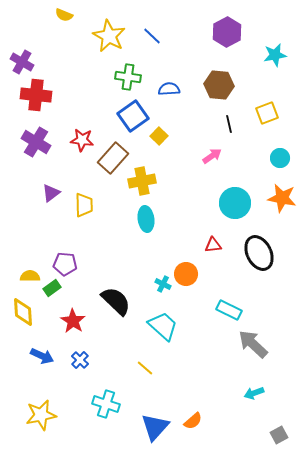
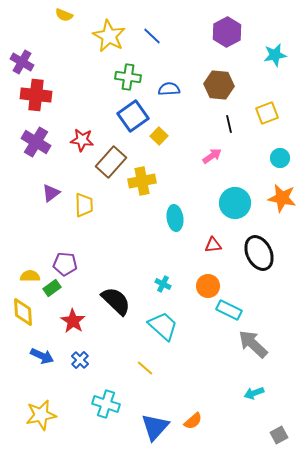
brown rectangle at (113, 158): moved 2 px left, 4 px down
cyan ellipse at (146, 219): moved 29 px right, 1 px up
orange circle at (186, 274): moved 22 px right, 12 px down
